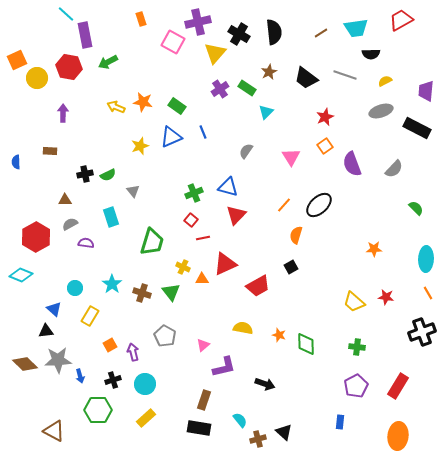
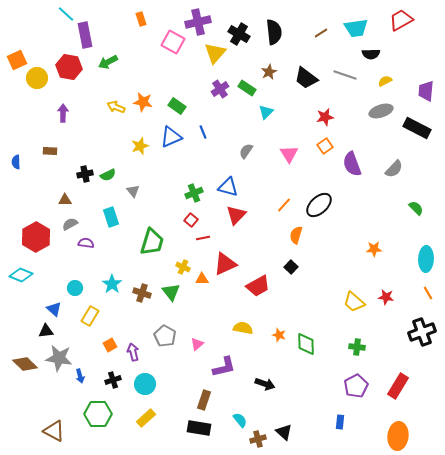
red star at (325, 117): rotated 12 degrees clockwise
pink triangle at (291, 157): moved 2 px left, 3 px up
black square at (291, 267): rotated 16 degrees counterclockwise
pink triangle at (203, 345): moved 6 px left, 1 px up
gray star at (58, 360): moved 1 px right, 2 px up; rotated 12 degrees clockwise
green hexagon at (98, 410): moved 4 px down
